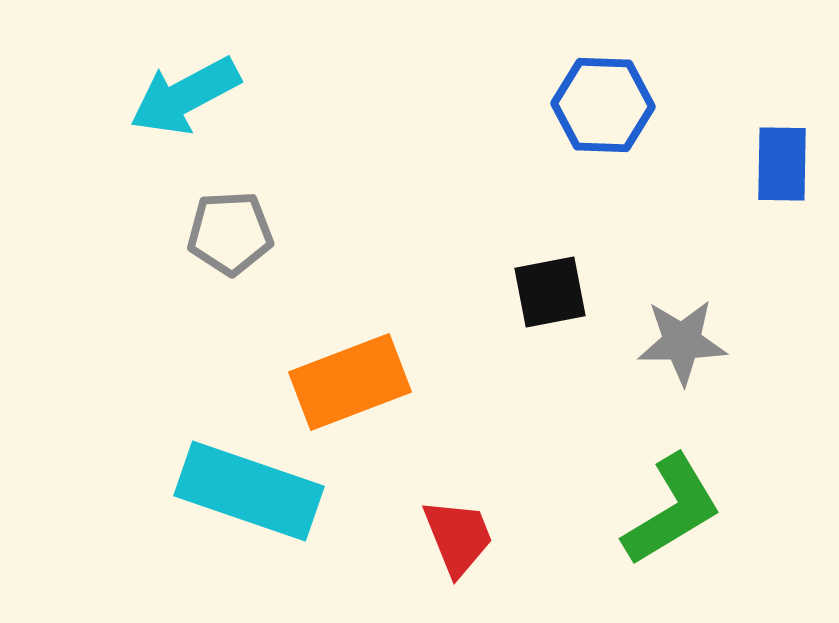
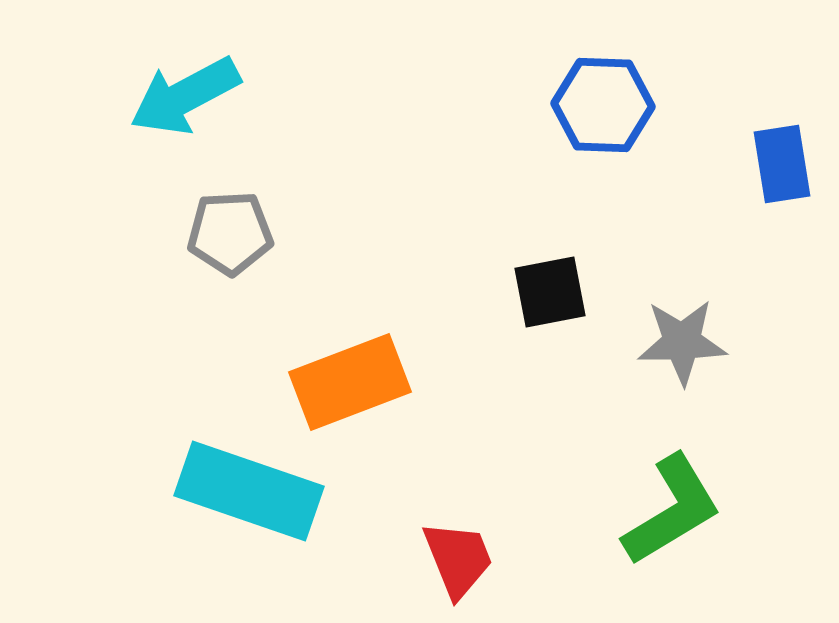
blue rectangle: rotated 10 degrees counterclockwise
red trapezoid: moved 22 px down
